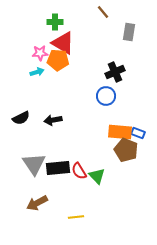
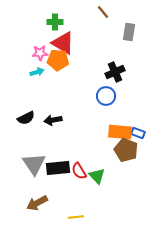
black semicircle: moved 5 px right
